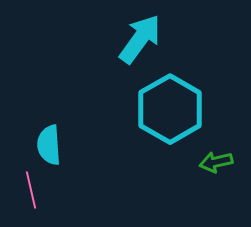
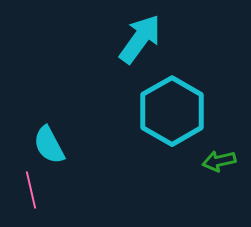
cyan hexagon: moved 2 px right, 2 px down
cyan semicircle: rotated 24 degrees counterclockwise
green arrow: moved 3 px right, 1 px up
